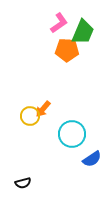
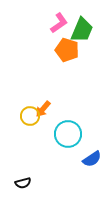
green trapezoid: moved 1 px left, 2 px up
orange pentagon: rotated 15 degrees clockwise
cyan circle: moved 4 px left
